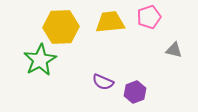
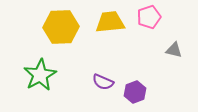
green star: moved 15 px down
